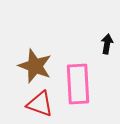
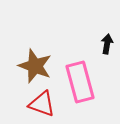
pink rectangle: moved 2 px right, 2 px up; rotated 12 degrees counterclockwise
red triangle: moved 2 px right
